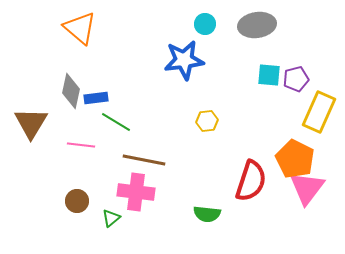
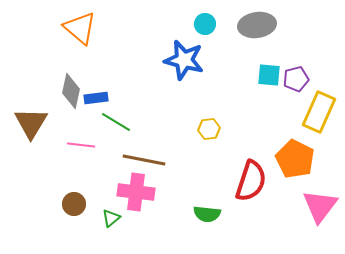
blue star: rotated 21 degrees clockwise
yellow hexagon: moved 2 px right, 8 px down
pink triangle: moved 13 px right, 18 px down
brown circle: moved 3 px left, 3 px down
